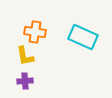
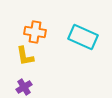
purple cross: moved 1 px left, 6 px down; rotated 28 degrees counterclockwise
